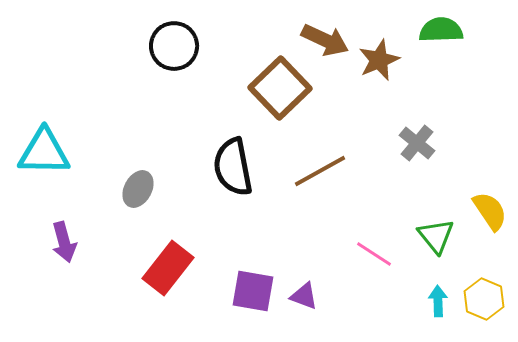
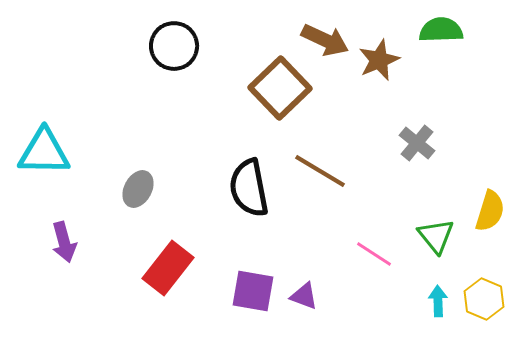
black semicircle: moved 16 px right, 21 px down
brown line: rotated 60 degrees clockwise
yellow semicircle: rotated 51 degrees clockwise
